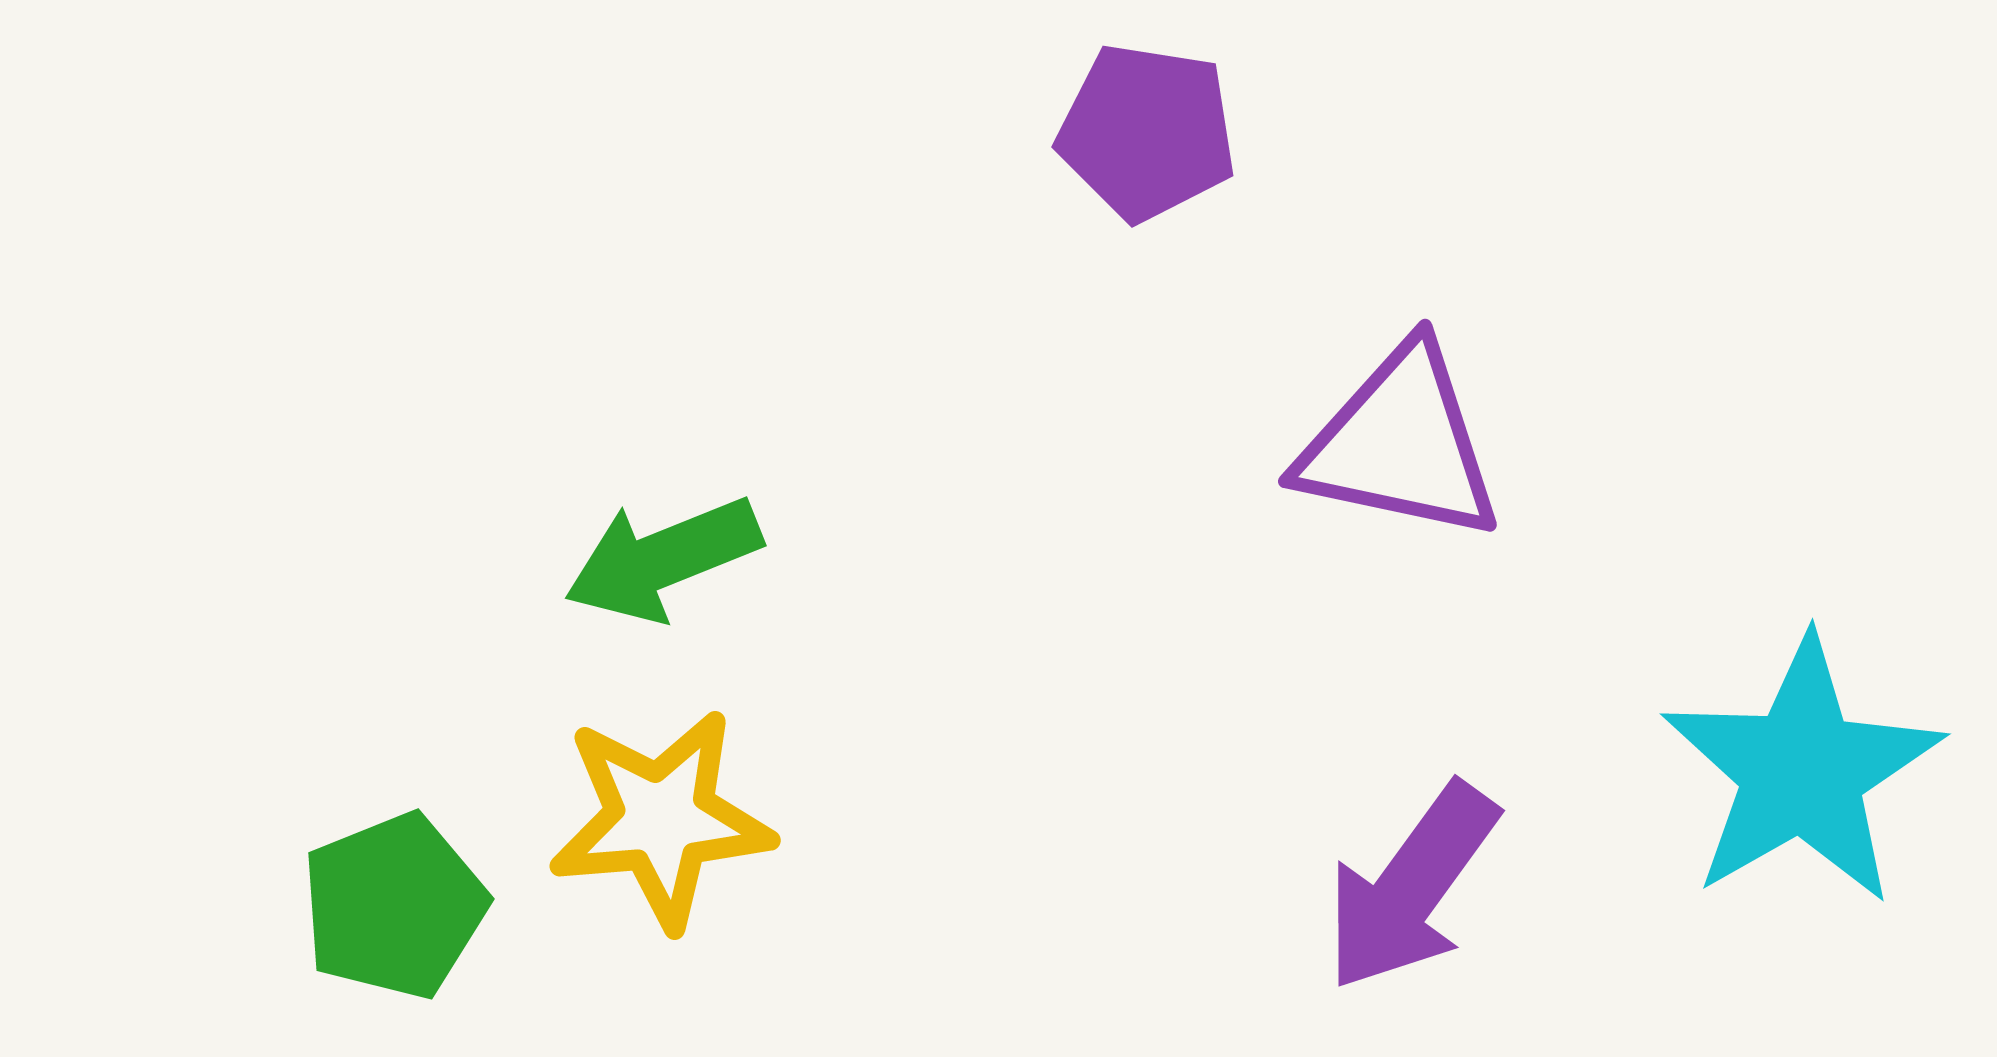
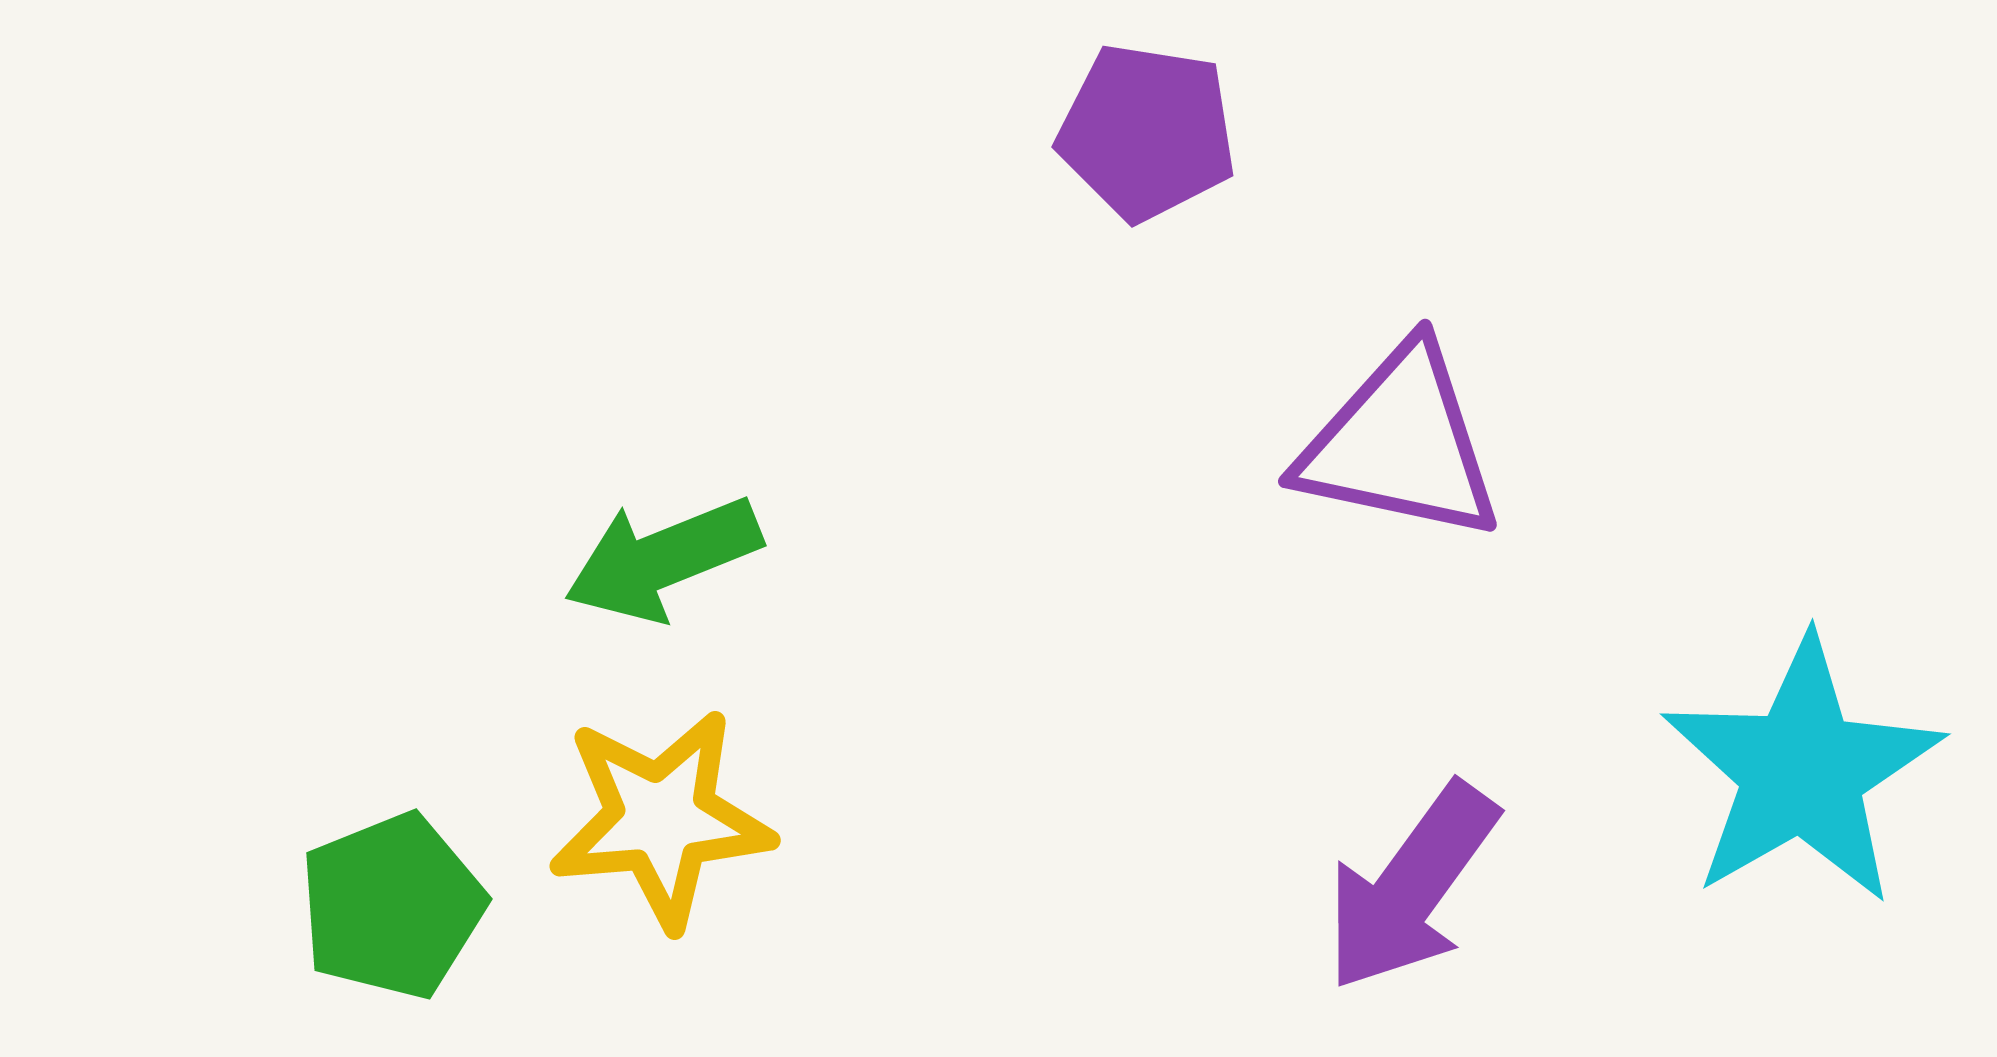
green pentagon: moved 2 px left
